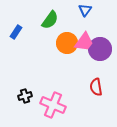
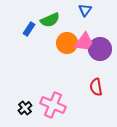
green semicircle: rotated 30 degrees clockwise
blue rectangle: moved 13 px right, 3 px up
black cross: moved 12 px down; rotated 24 degrees counterclockwise
